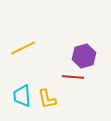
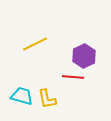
yellow line: moved 12 px right, 4 px up
purple hexagon: rotated 10 degrees counterclockwise
cyan trapezoid: rotated 110 degrees clockwise
